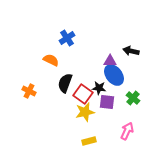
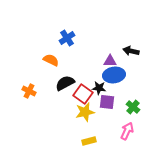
blue ellipse: rotated 60 degrees counterclockwise
black semicircle: rotated 42 degrees clockwise
green cross: moved 9 px down
